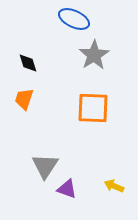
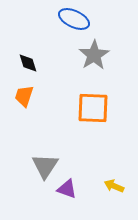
orange trapezoid: moved 3 px up
